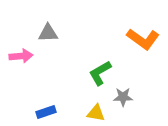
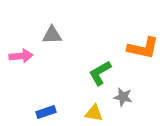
gray triangle: moved 4 px right, 2 px down
orange L-shape: moved 9 px down; rotated 24 degrees counterclockwise
gray star: rotated 12 degrees clockwise
yellow triangle: moved 2 px left
